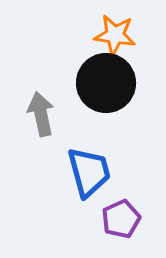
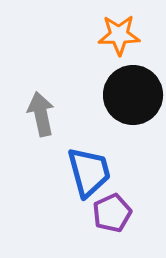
orange star: moved 4 px right; rotated 9 degrees counterclockwise
black circle: moved 27 px right, 12 px down
purple pentagon: moved 9 px left, 6 px up
